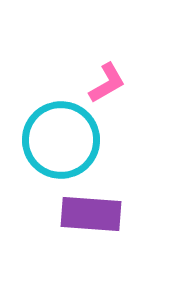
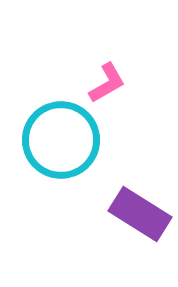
purple rectangle: moved 49 px right; rotated 28 degrees clockwise
